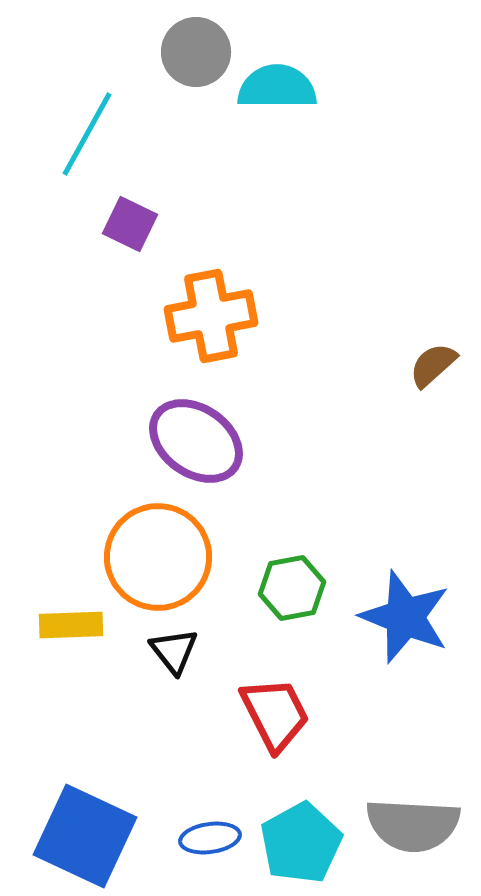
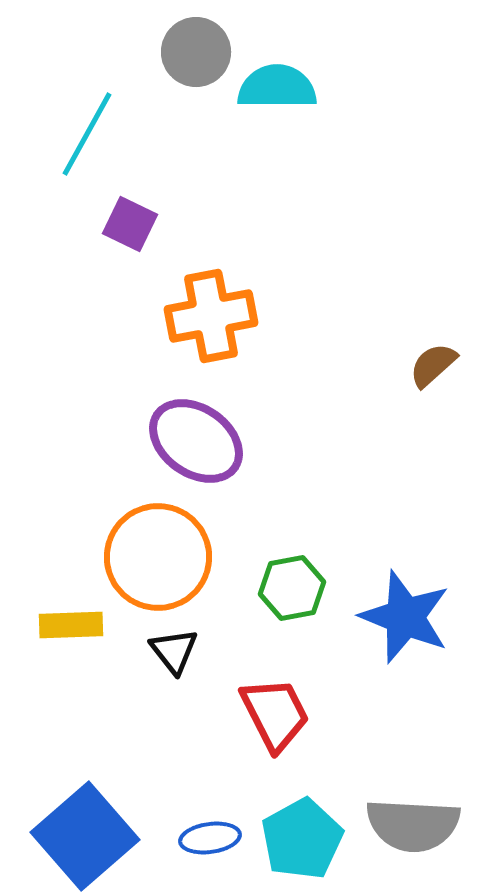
blue square: rotated 24 degrees clockwise
cyan pentagon: moved 1 px right, 4 px up
